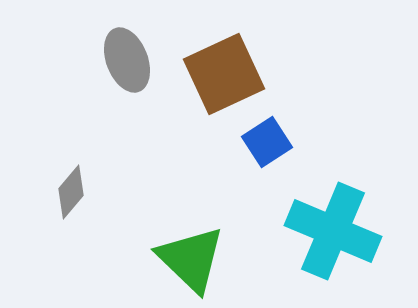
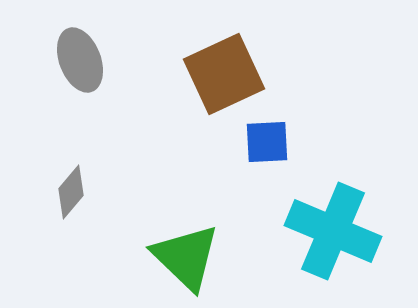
gray ellipse: moved 47 px left
blue square: rotated 30 degrees clockwise
green triangle: moved 5 px left, 2 px up
